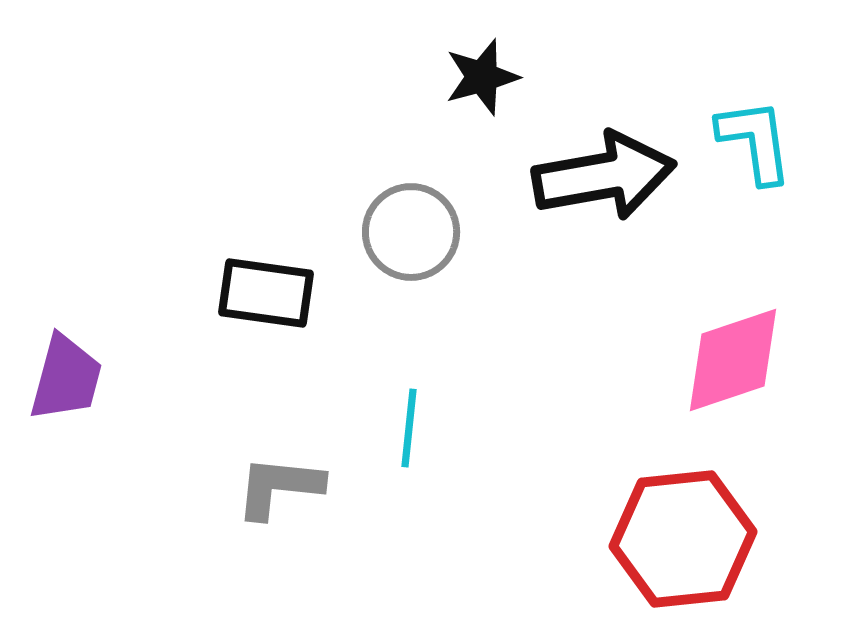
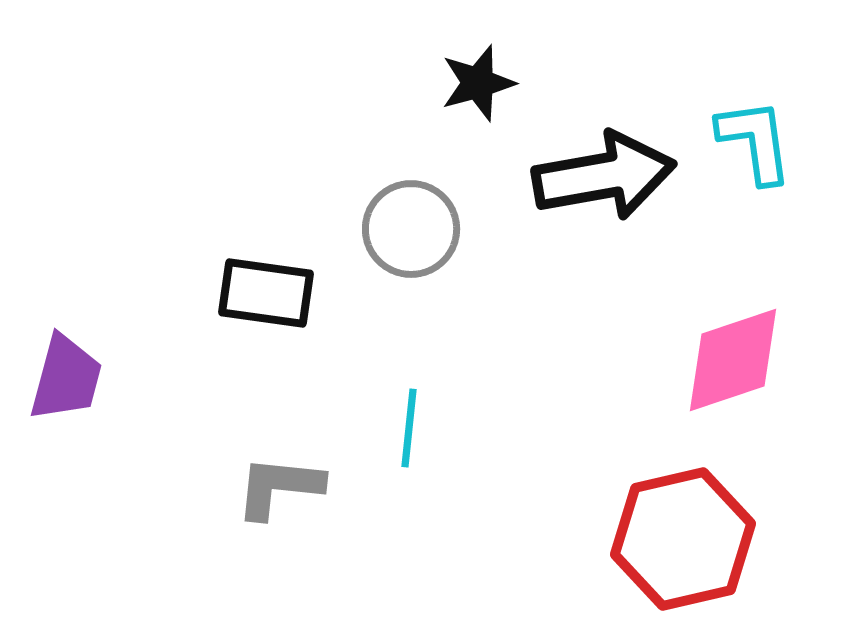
black star: moved 4 px left, 6 px down
gray circle: moved 3 px up
red hexagon: rotated 7 degrees counterclockwise
